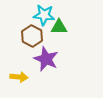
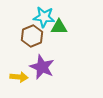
cyan star: moved 2 px down
brown hexagon: rotated 10 degrees clockwise
purple star: moved 4 px left, 8 px down
